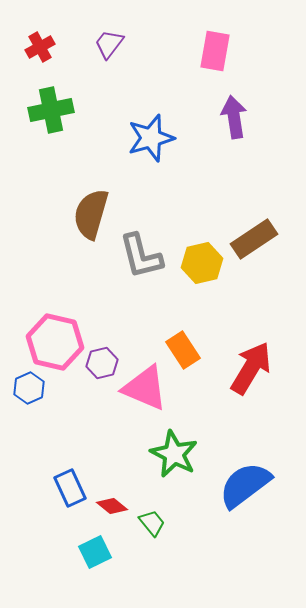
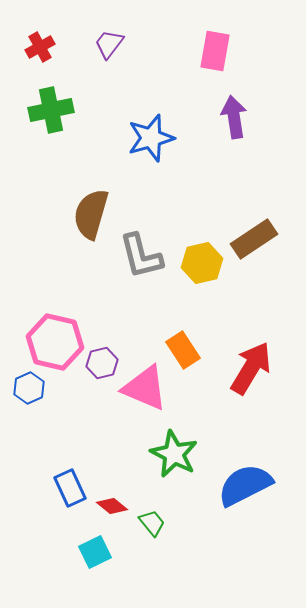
blue semicircle: rotated 10 degrees clockwise
